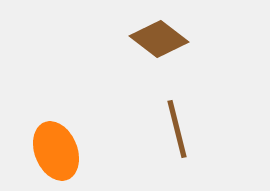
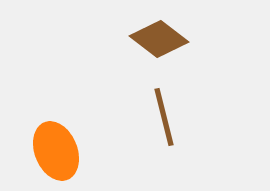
brown line: moved 13 px left, 12 px up
